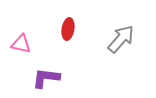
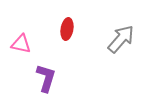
red ellipse: moved 1 px left
purple L-shape: rotated 100 degrees clockwise
